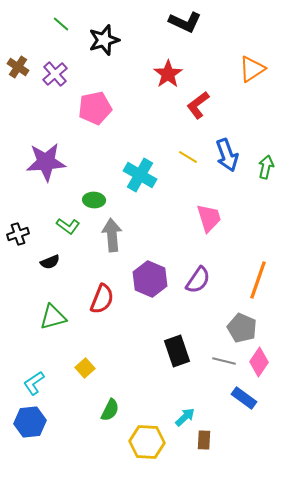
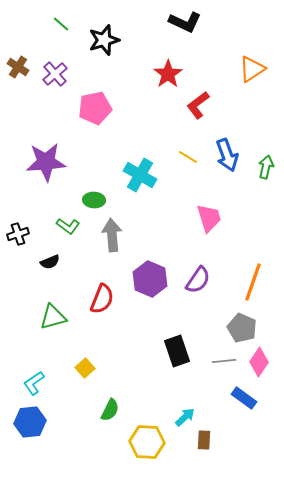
orange line: moved 5 px left, 2 px down
gray line: rotated 20 degrees counterclockwise
